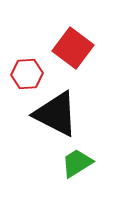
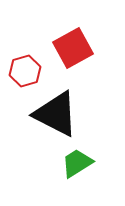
red square: rotated 24 degrees clockwise
red hexagon: moved 2 px left, 3 px up; rotated 12 degrees counterclockwise
